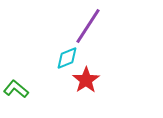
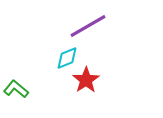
purple line: rotated 27 degrees clockwise
